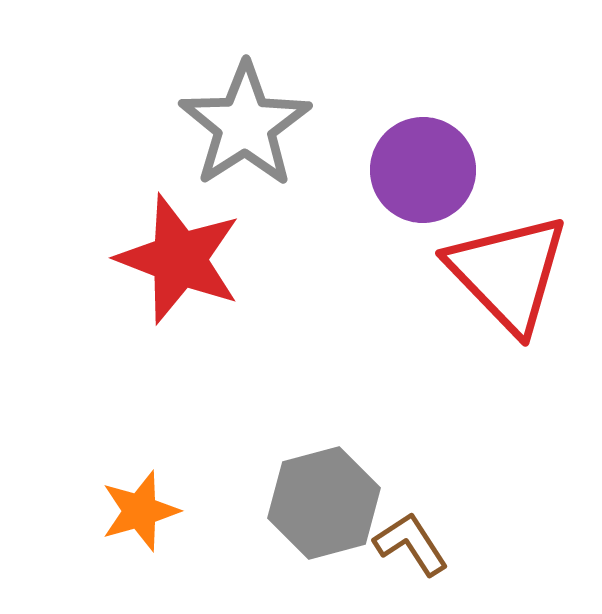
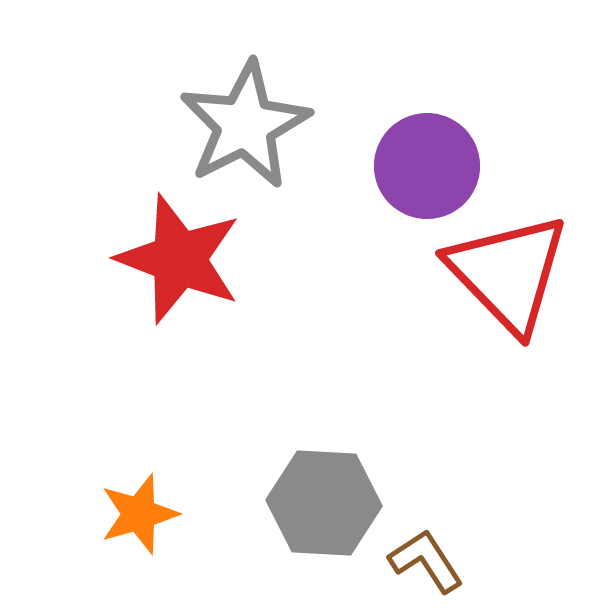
gray star: rotated 6 degrees clockwise
purple circle: moved 4 px right, 4 px up
gray hexagon: rotated 18 degrees clockwise
orange star: moved 1 px left, 3 px down
brown L-shape: moved 15 px right, 17 px down
